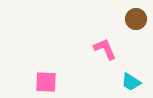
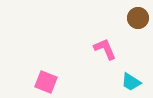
brown circle: moved 2 px right, 1 px up
pink square: rotated 20 degrees clockwise
